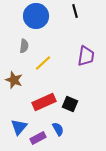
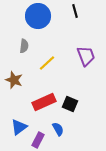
blue circle: moved 2 px right
purple trapezoid: rotated 30 degrees counterclockwise
yellow line: moved 4 px right
blue triangle: rotated 12 degrees clockwise
purple rectangle: moved 2 px down; rotated 35 degrees counterclockwise
